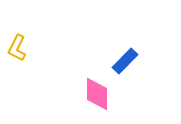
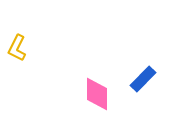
blue rectangle: moved 18 px right, 18 px down
